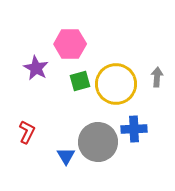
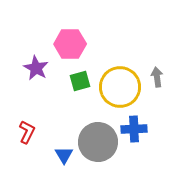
gray arrow: rotated 12 degrees counterclockwise
yellow circle: moved 4 px right, 3 px down
blue triangle: moved 2 px left, 1 px up
